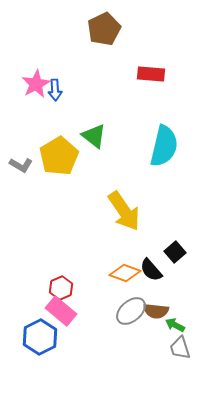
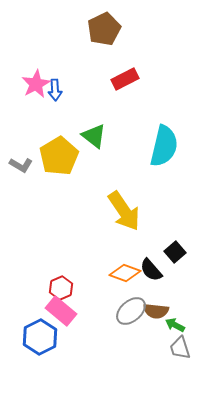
red rectangle: moved 26 px left, 5 px down; rotated 32 degrees counterclockwise
